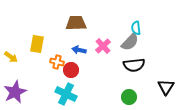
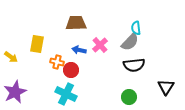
pink cross: moved 3 px left, 1 px up
